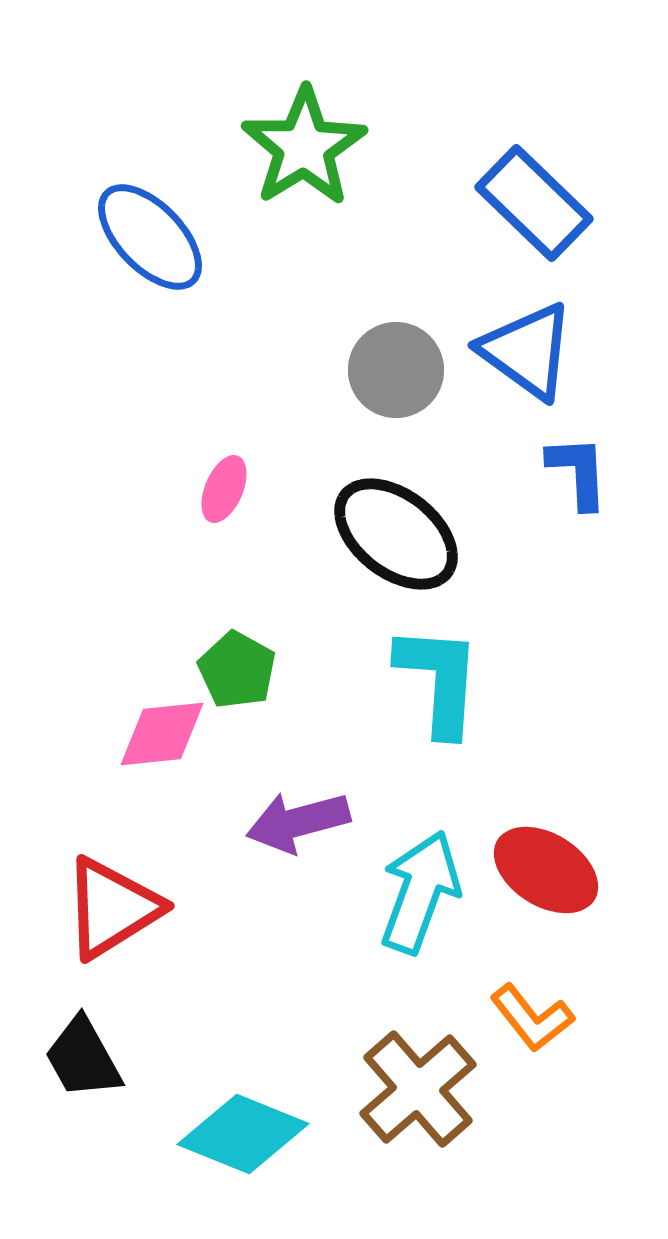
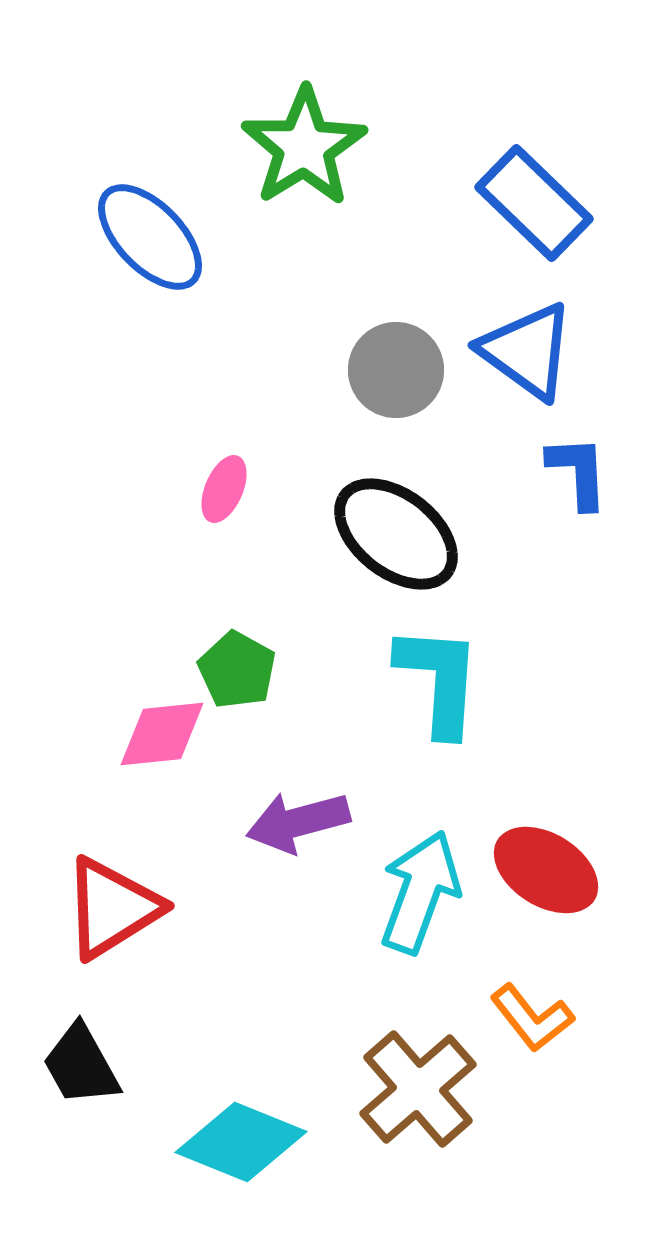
black trapezoid: moved 2 px left, 7 px down
cyan diamond: moved 2 px left, 8 px down
